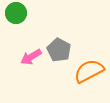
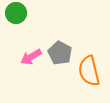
gray pentagon: moved 1 px right, 3 px down
orange semicircle: rotated 76 degrees counterclockwise
